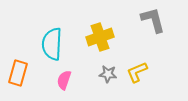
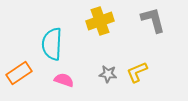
yellow cross: moved 16 px up
orange rectangle: moved 1 px right; rotated 40 degrees clockwise
pink semicircle: rotated 90 degrees clockwise
